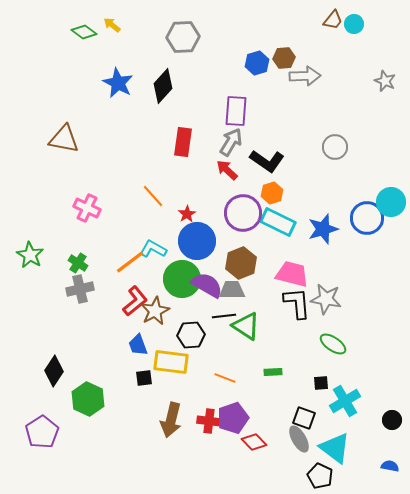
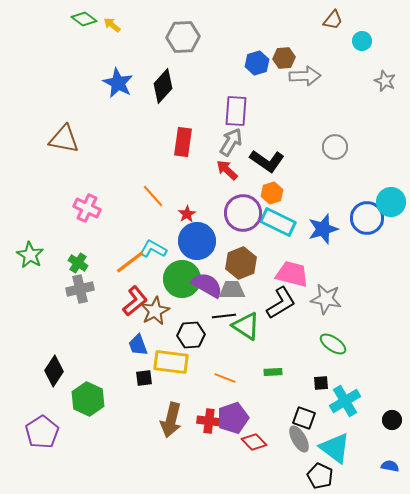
cyan circle at (354, 24): moved 8 px right, 17 px down
green diamond at (84, 32): moved 13 px up
black L-shape at (297, 303): moved 16 px left; rotated 64 degrees clockwise
